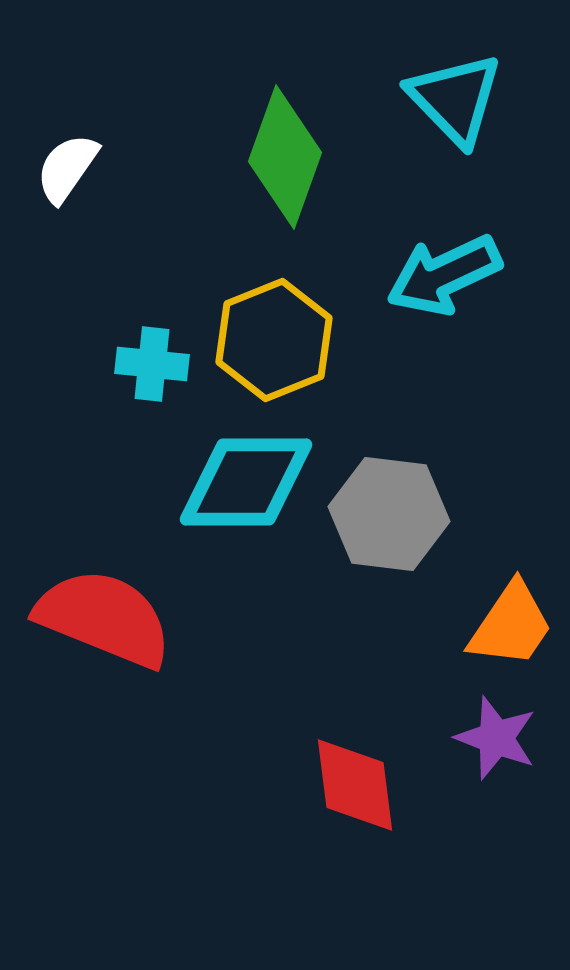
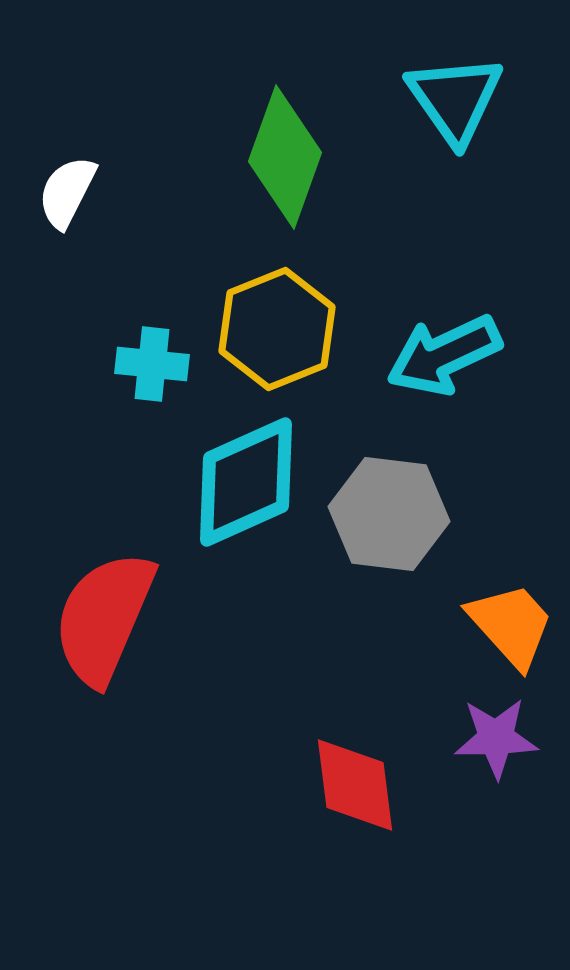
cyan triangle: rotated 9 degrees clockwise
white semicircle: moved 24 px down; rotated 8 degrees counterclockwise
cyan arrow: moved 80 px down
yellow hexagon: moved 3 px right, 11 px up
cyan diamond: rotated 24 degrees counterclockwise
red semicircle: rotated 89 degrees counterclockwise
orange trapezoid: rotated 76 degrees counterclockwise
purple star: rotated 22 degrees counterclockwise
